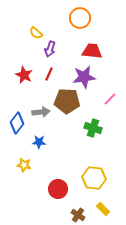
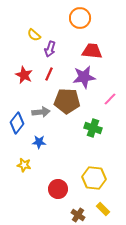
yellow semicircle: moved 2 px left, 2 px down
